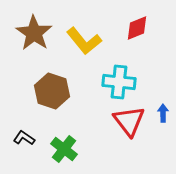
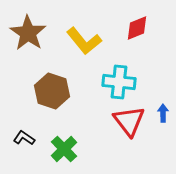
brown star: moved 6 px left
green cross: rotated 8 degrees clockwise
